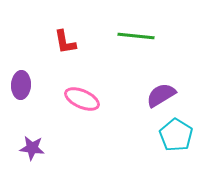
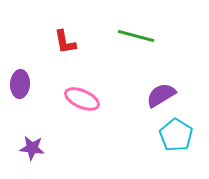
green line: rotated 9 degrees clockwise
purple ellipse: moved 1 px left, 1 px up
